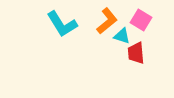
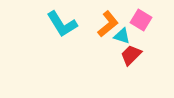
orange L-shape: moved 1 px right, 3 px down
red trapezoid: moved 5 px left, 2 px down; rotated 50 degrees clockwise
